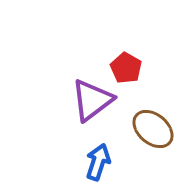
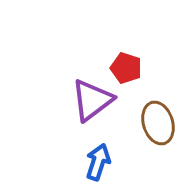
red pentagon: rotated 12 degrees counterclockwise
brown ellipse: moved 5 px right, 6 px up; rotated 33 degrees clockwise
